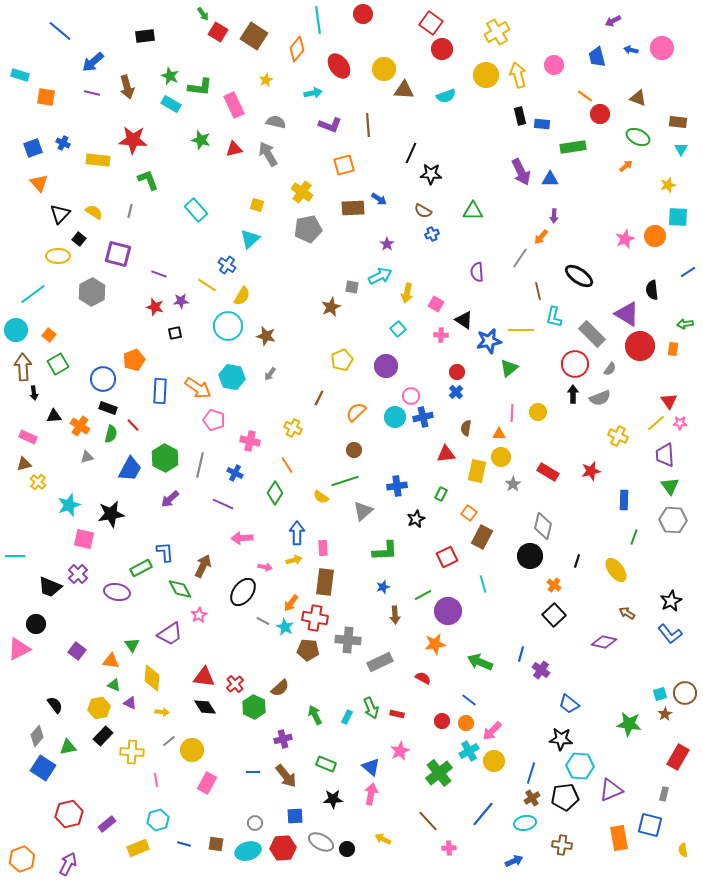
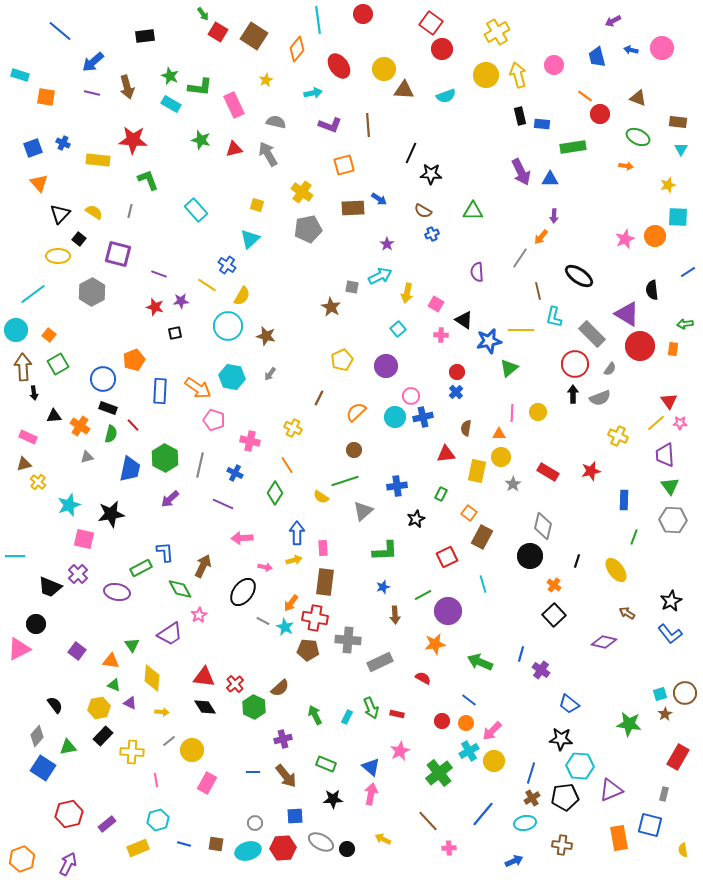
orange arrow at (626, 166): rotated 48 degrees clockwise
brown star at (331, 307): rotated 18 degrees counterclockwise
blue trapezoid at (130, 469): rotated 16 degrees counterclockwise
